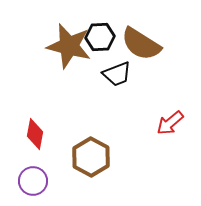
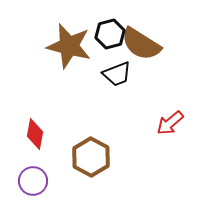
black hexagon: moved 10 px right, 3 px up; rotated 12 degrees counterclockwise
